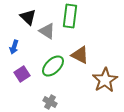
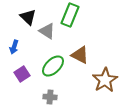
green rectangle: moved 1 px up; rotated 15 degrees clockwise
gray cross: moved 5 px up; rotated 24 degrees counterclockwise
